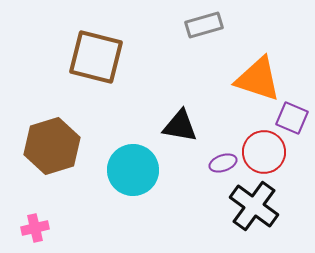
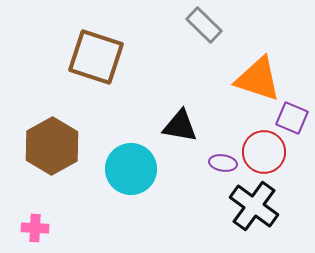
gray rectangle: rotated 60 degrees clockwise
brown square: rotated 4 degrees clockwise
brown hexagon: rotated 12 degrees counterclockwise
purple ellipse: rotated 28 degrees clockwise
cyan circle: moved 2 px left, 1 px up
pink cross: rotated 16 degrees clockwise
